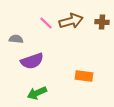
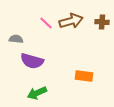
purple semicircle: rotated 35 degrees clockwise
